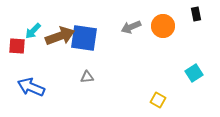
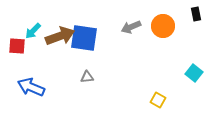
cyan square: rotated 18 degrees counterclockwise
